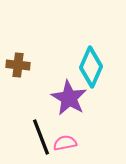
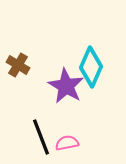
brown cross: rotated 25 degrees clockwise
purple star: moved 3 px left, 12 px up
pink semicircle: moved 2 px right
